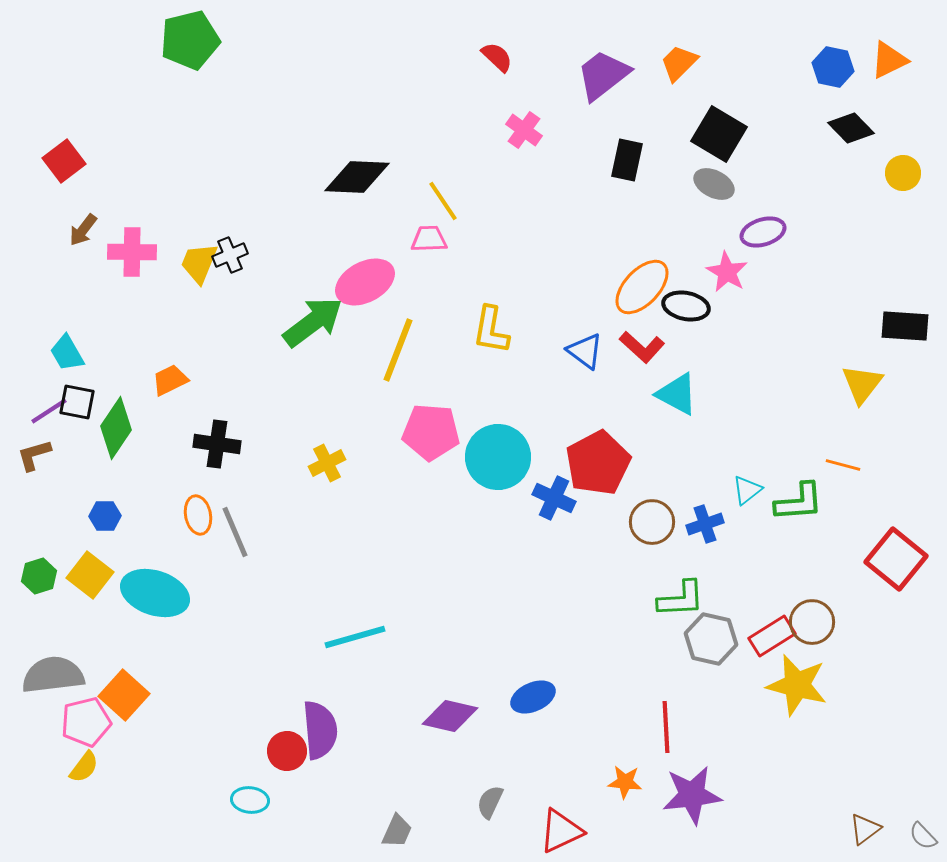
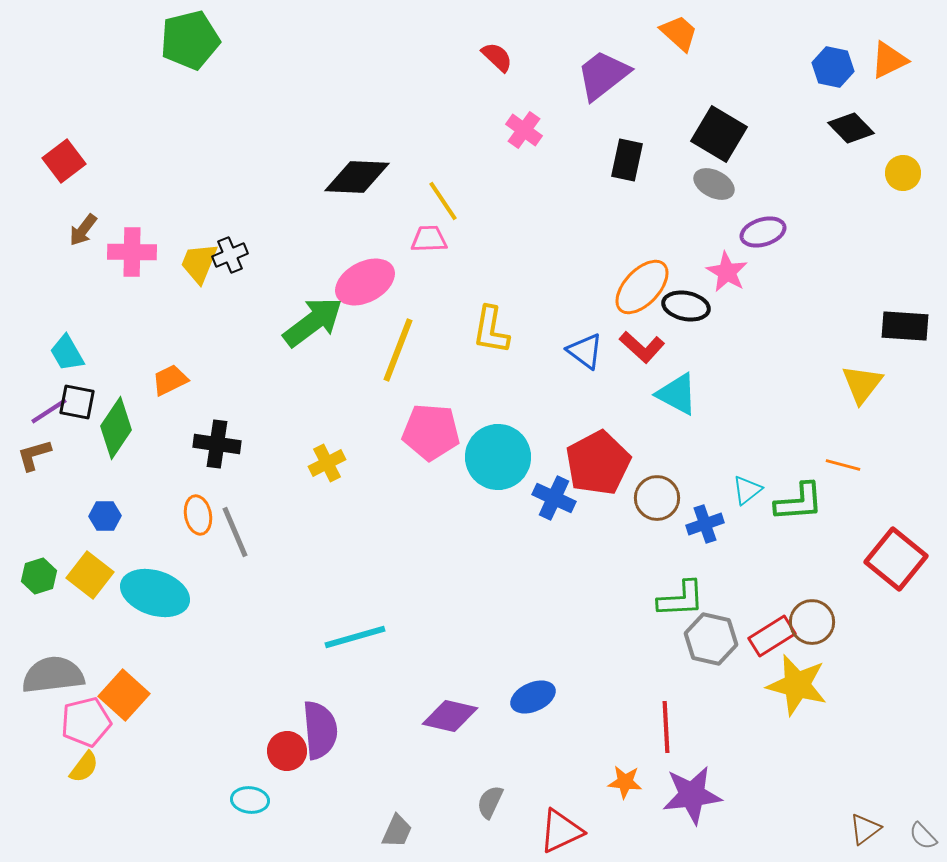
orange trapezoid at (679, 63): moved 30 px up; rotated 87 degrees clockwise
brown circle at (652, 522): moved 5 px right, 24 px up
